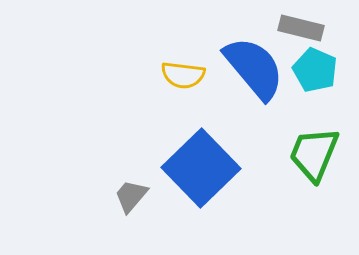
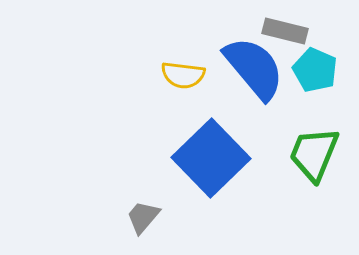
gray rectangle: moved 16 px left, 3 px down
blue square: moved 10 px right, 10 px up
gray trapezoid: moved 12 px right, 21 px down
